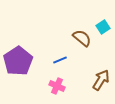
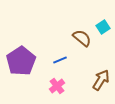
purple pentagon: moved 3 px right
pink cross: rotated 28 degrees clockwise
